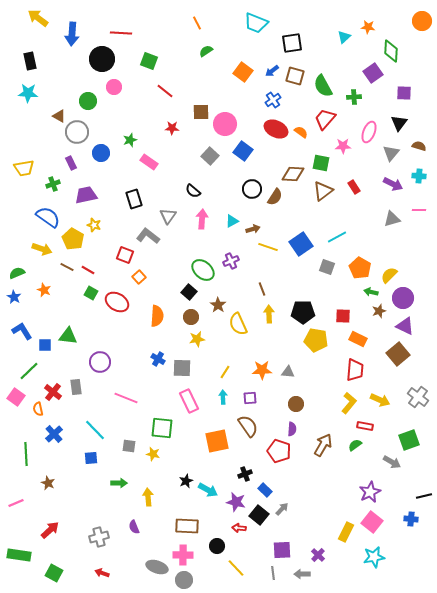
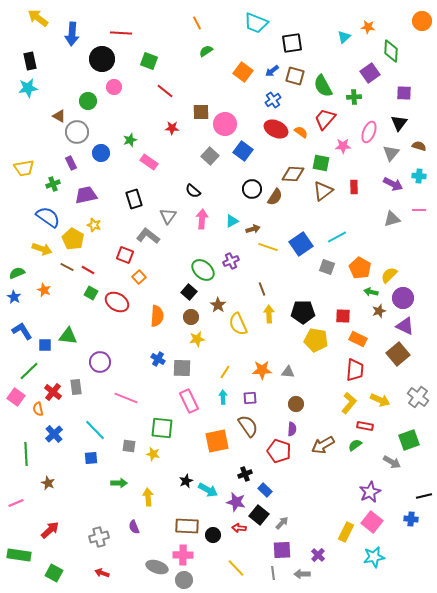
purple square at (373, 73): moved 3 px left
cyan star at (28, 93): moved 5 px up; rotated 12 degrees counterclockwise
red rectangle at (354, 187): rotated 32 degrees clockwise
brown arrow at (323, 445): rotated 150 degrees counterclockwise
gray arrow at (282, 509): moved 14 px down
black circle at (217, 546): moved 4 px left, 11 px up
